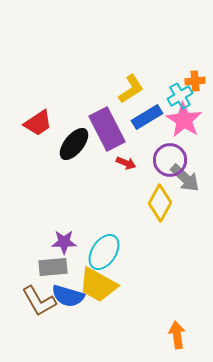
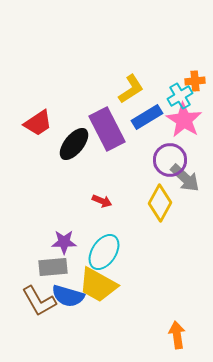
red arrow: moved 24 px left, 38 px down
